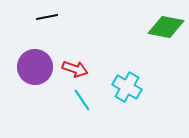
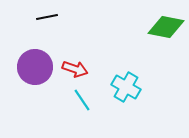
cyan cross: moved 1 px left
